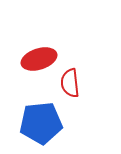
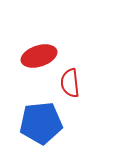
red ellipse: moved 3 px up
